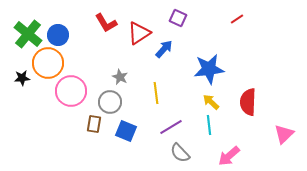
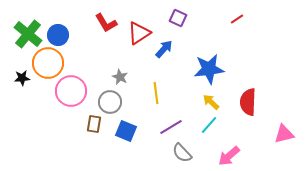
cyan line: rotated 48 degrees clockwise
pink triangle: rotated 30 degrees clockwise
gray semicircle: moved 2 px right
